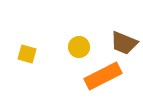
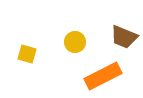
brown trapezoid: moved 6 px up
yellow circle: moved 4 px left, 5 px up
